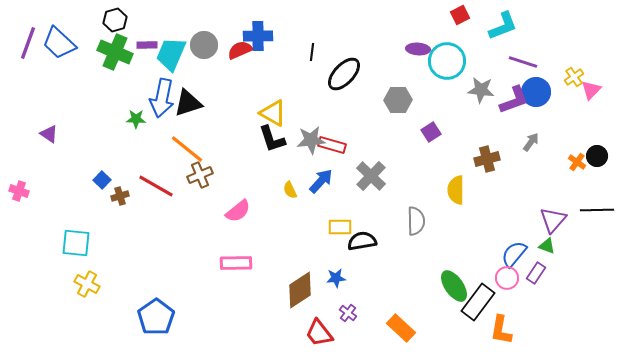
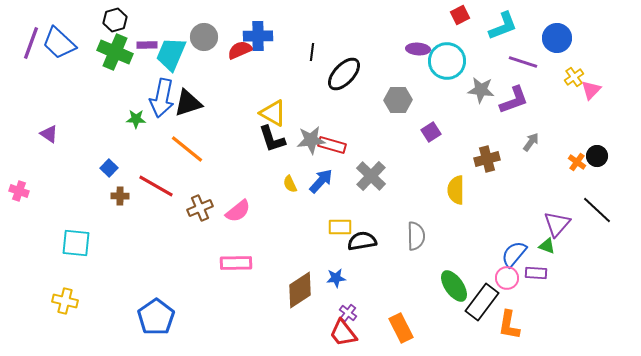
purple line at (28, 43): moved 3 px right
gray circle at (204, 45): moved 8 px up
blue circle at (536, 92): moved 21 px right, 54 px up
brown cross at (200, 175): moved 33 px down
blue square at (102, 180): moved 7 px right, 12 px up
yellow semicircle at (290, 190): moved 6 px up
brown cross at (120, 196): rotated 18 degrees clockwise
black line at (597, 210): rotated 44 degrees clockwise
purple triangle at (553, 220): moved 4 px right, 4 px down
gray semicircle at (416, 221): moved 15 px down
purple rectangle at (536, 273): rotated 60 degrees clockwise
yellow cross at (87, 284): moved 22 px left, 17 px down; rotated 15 degrees counterclockwise
black rectangle at (478, 302): moved 4 px right
orange rectangle at (401, 328): rotated 20 degrees clockwise
orange L-shape at (501, 330): moved 8 px right, 5 px up
red trapezoid at (319, 333): moved 24 px right
